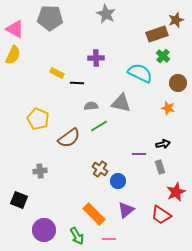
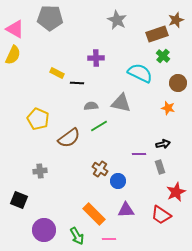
gray star: moved 11 px right, 6 px down
purple triangle: rotated 36 degrees clockwise
